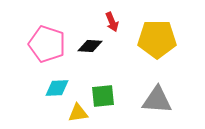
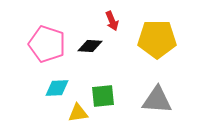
red arrow: moved 1 px up
